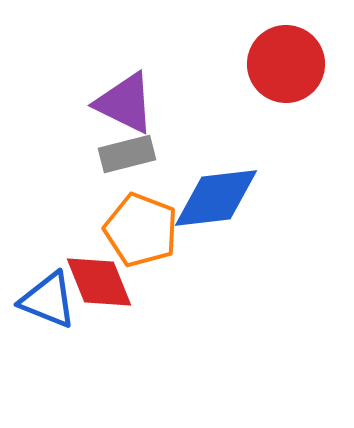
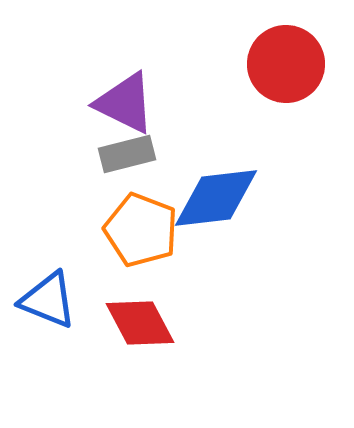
red diamond: moved 41 px right, 41 px down; rotated 6 degrees counterclockwise
